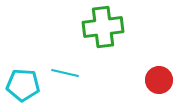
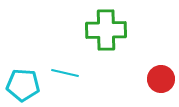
green cross: moved 3 px right, 3 px down; rotated 6 degrees clockwise
red circle: moved 2 px right, 1 px up
